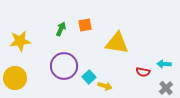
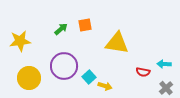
green arrow: rotated 24 degrees clockwise
yellow circle: moved 14 px right
